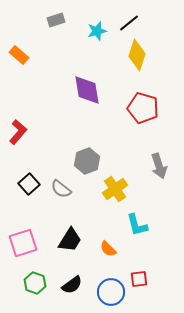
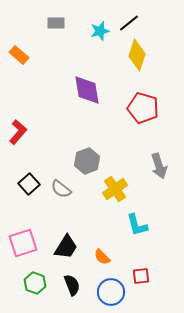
gray rectangle: moved 3 px down; rotated 18 degrees clockwise
cyan star: moved 3 px right
black trapezoid: moved 4 px left, 7 px down
orange semicircle: moved 6 px left, 8 px down
red square: moved 2 px right, 3 px up
black semicircle: rotated 75 degrees counterclockwise
